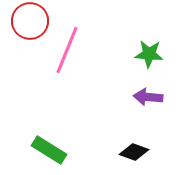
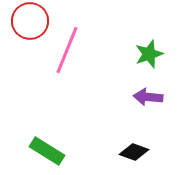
green star: rotated 24 degrees counterclockwise
green rectangle: moved 2 px left, 1 px down
